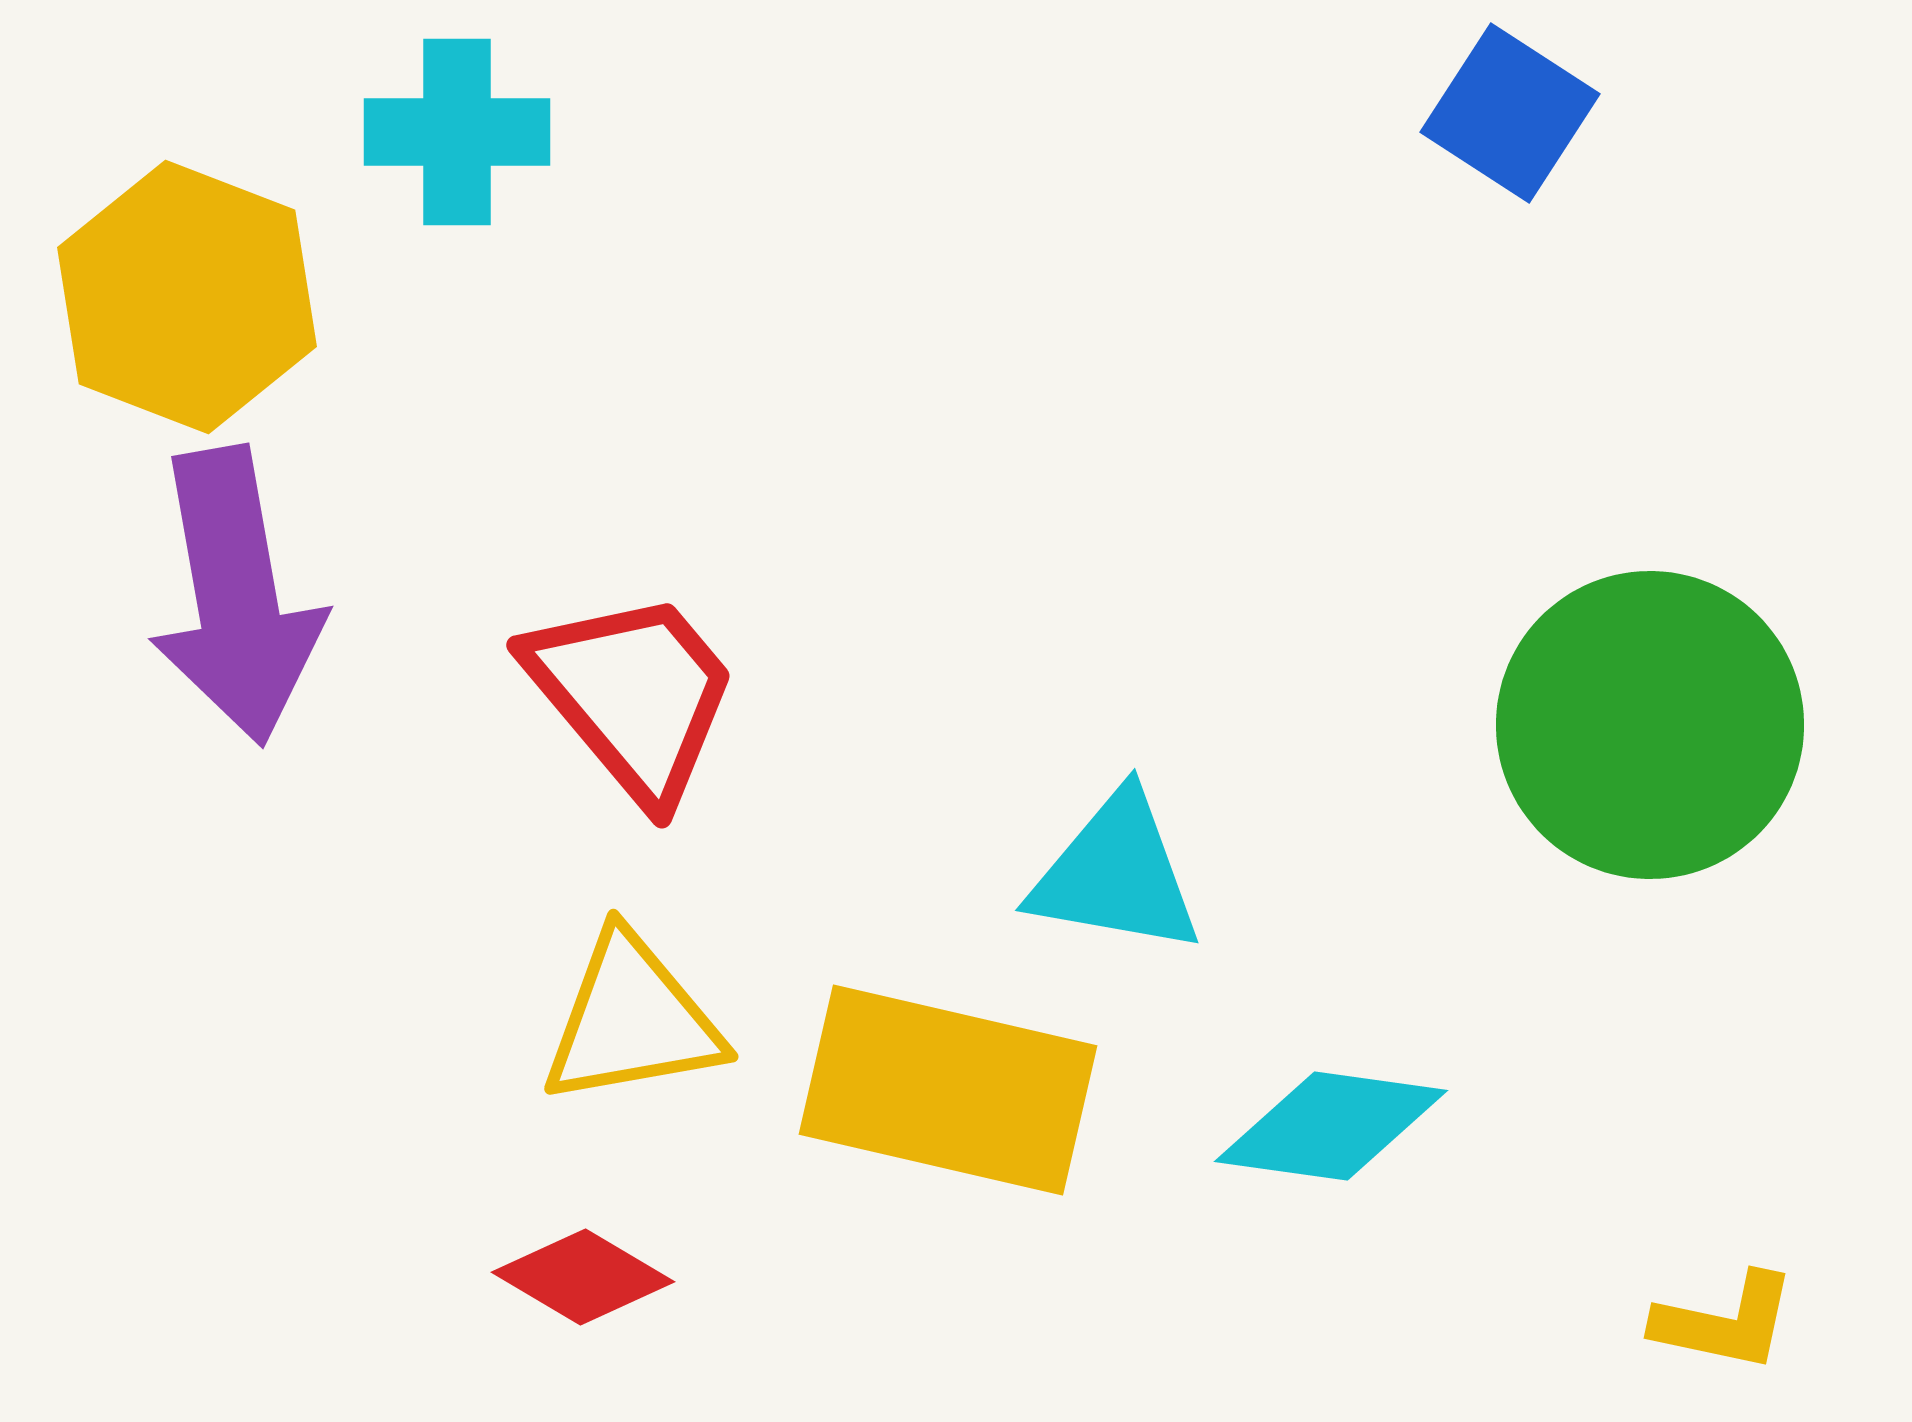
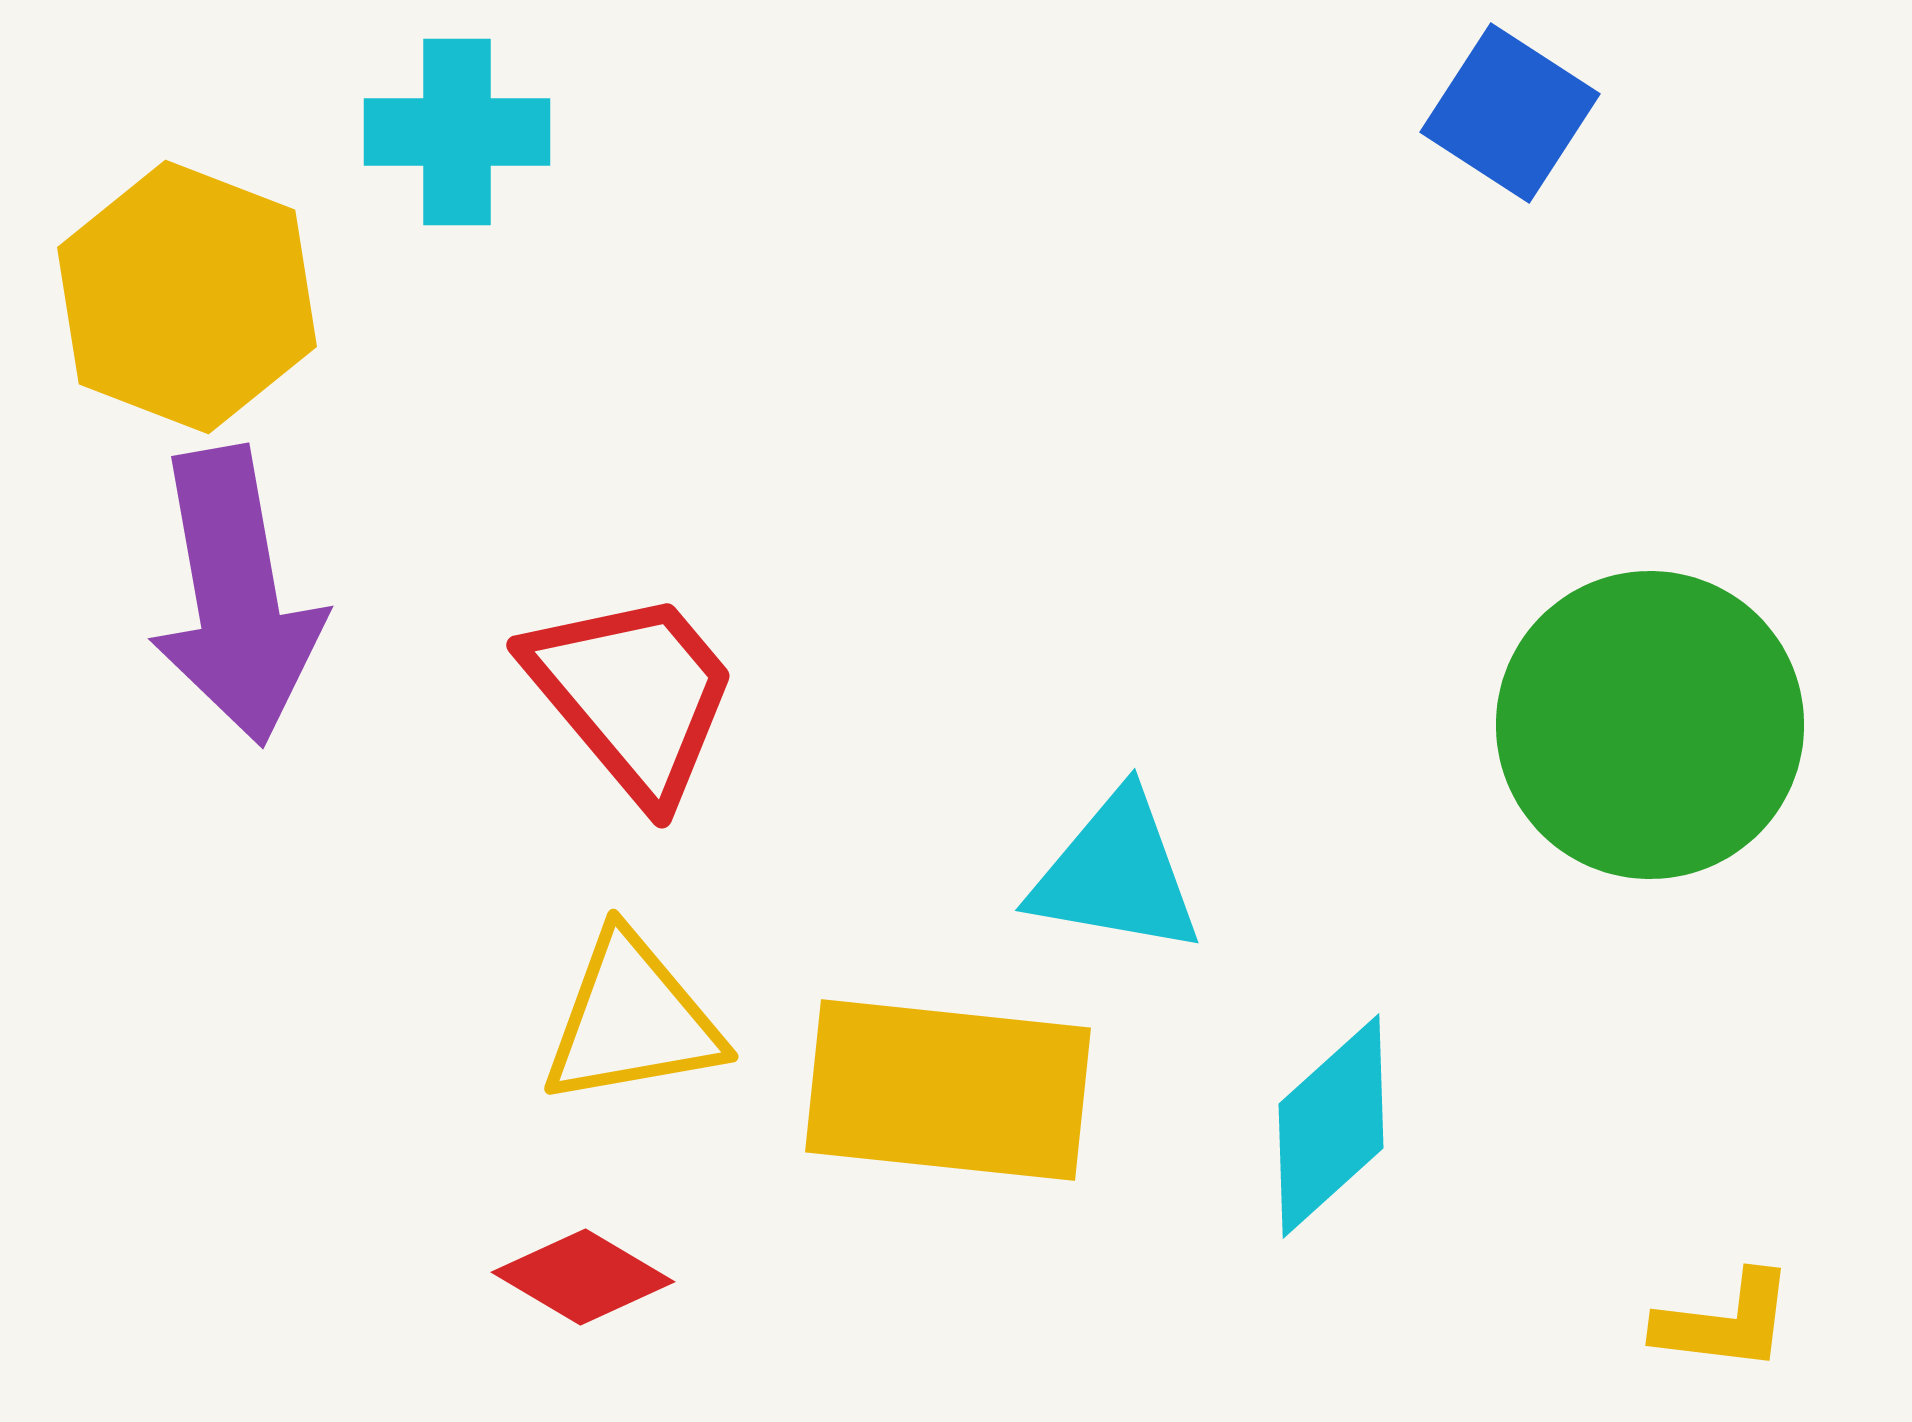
yellow rectangle: rotated 7 degrees counterclockwise
cyan diamond: rotated 50 degrees counterclockwise
yellow L-shape: rotated 5 degrees counterclockwise
